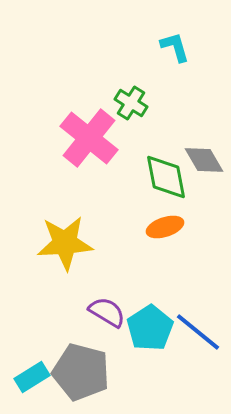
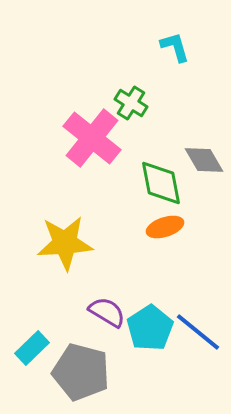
pink cross: moved 3 px right
green diamond: moved 5 px left, 6 px down
cyan rectangle: moved 29 px up; rotated 12 degrees counterclockwise
